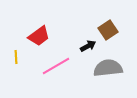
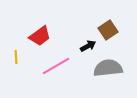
red trapezoid: moved 1 px right
